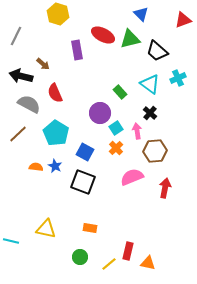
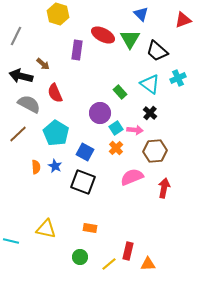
green triangle: rotated 45 degrees counterclockwise
purple rectangle: rotated 18 degrees clockwise
pink arrow: moved 2 px left, 1 px up; rotated 105 degrees clockwise
orange semicircle: rotated 80 degrees clockwise
red arrow: moved 1 px left
orange triangle: moved 1 px down; rotated 14 degrees counterclockwise
